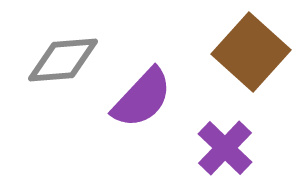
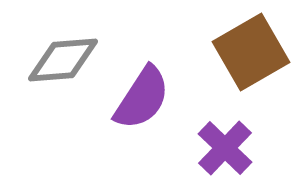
brown square: rotated 18 degrees clockwise
purple semicircle: rotated 10 degrees counterclockwise
